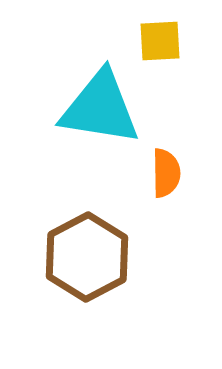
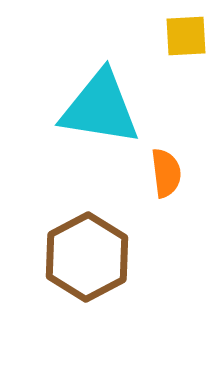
yellow square: moved 26 px right, 5 px up
orange semicircle: rotated 6 degrees counterclockwise
